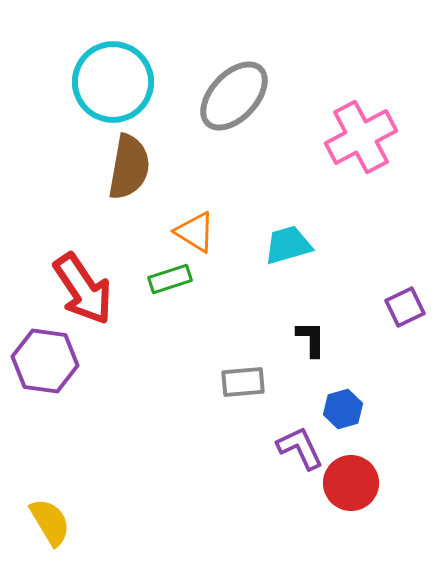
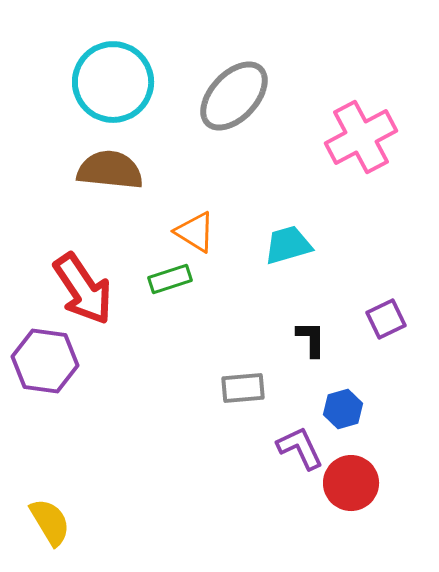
brown semicircle: moved 19 px left, 3 px down; rotated 94 degrees counterclockwise
purple square: moved 19 px left, 12 px down
gray rectangle: moved 6 px down
